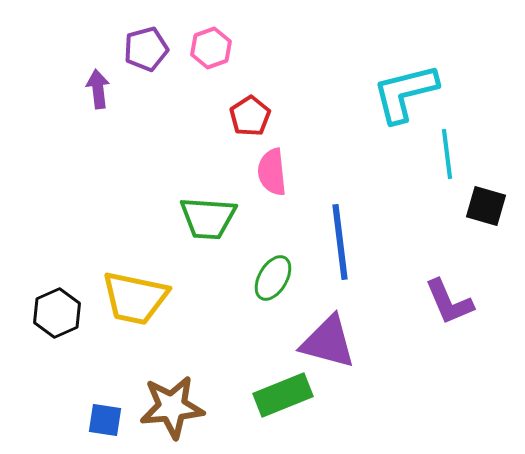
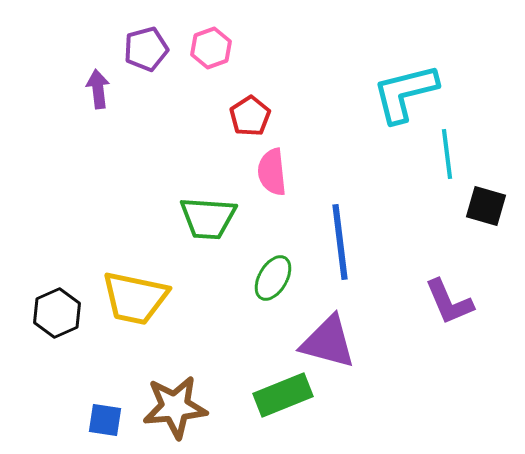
brown star: moved 3 px right
